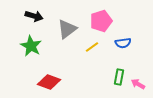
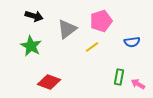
blue semicircle: moved 9 px right, 1 px up
